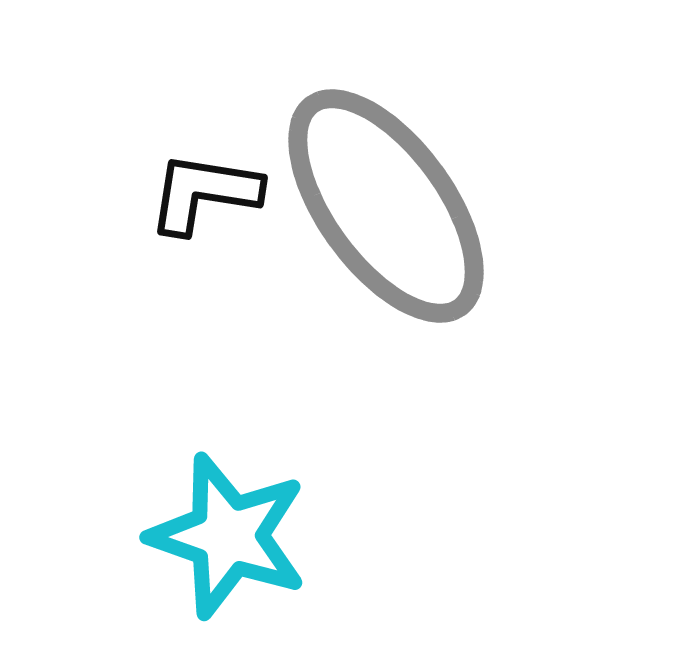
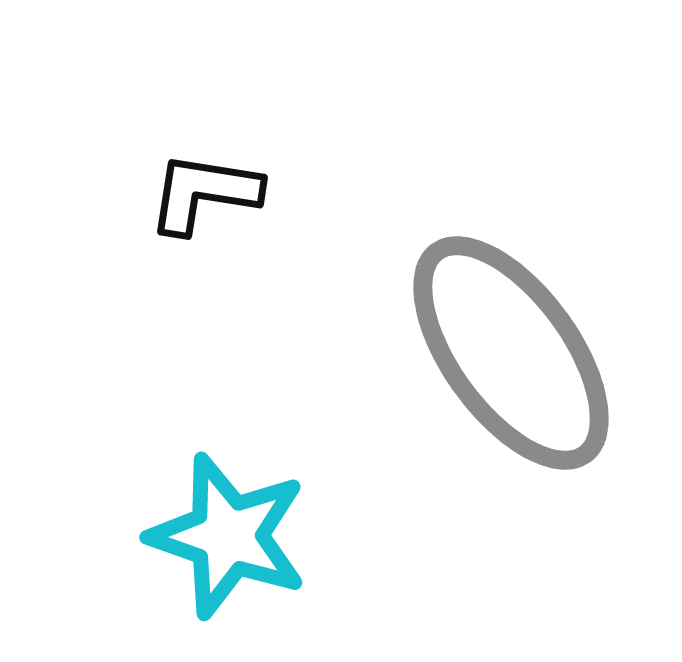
gray ellipse: moved 125 px right, 147 px down
